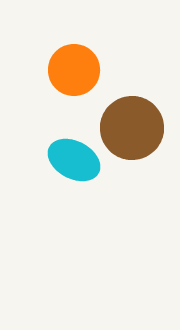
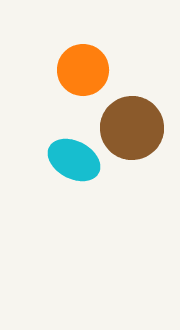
orange circle: moved 9 px right
